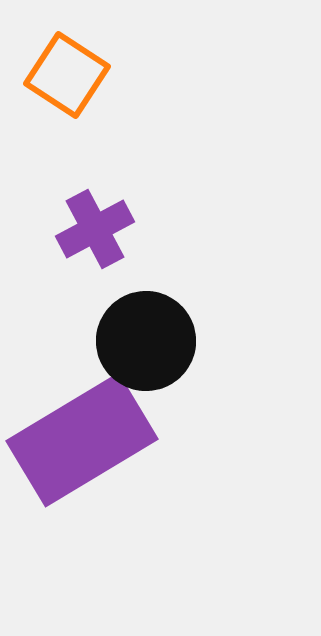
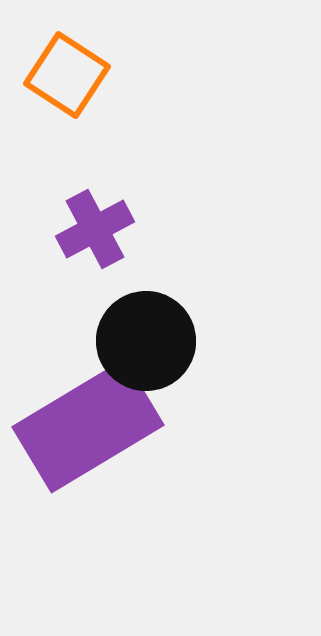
purple rectangle: moved 6 px right, 14 px up
